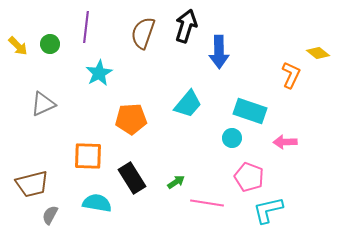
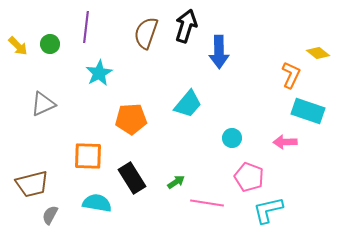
brown semicircle: moved 3 px right
cyan rectangle: moved 58 px right
